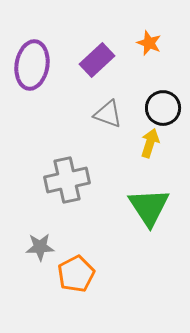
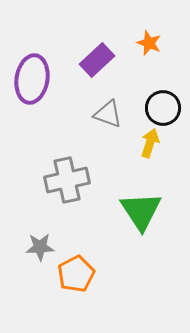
purple ellipse: moved 14 px down
green triangle: moved 8 px left, 4 px down
